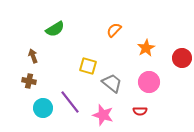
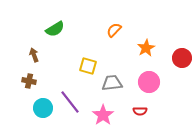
brown arrow: moved 1 px right, 1 px up
gray trapezoid: rotated 45 degrees counterclockwise
pink star: rotated 20 degrees clockwise
